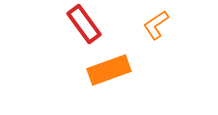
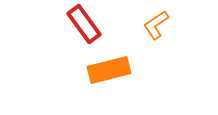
orange rectangle: rotated 6 degrees clockwise
